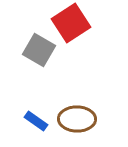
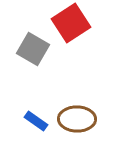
gray square: moved 6 px left, 1 px up
